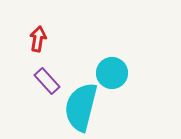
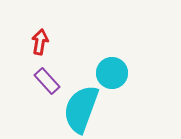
red arrow: moved 2 px right, 3 px down
cyan semicircle: moved 2 px down; rotated 6 degrees clockwise
